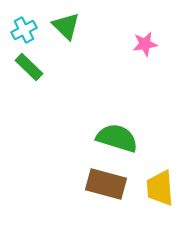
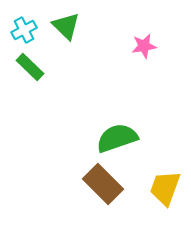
pink star: moved 1 px left, 2 px down
green rectangle: moved 1 px right
green semicircle: rotated 36 degrees counterclockwise
brown rectangle: moved 3 px left; rotated 30 degrees clockwise
yellow trapezoid: moved 5 px right; rotated 24 degrees clockwise
